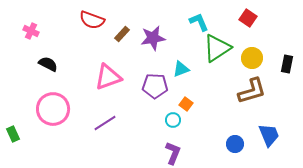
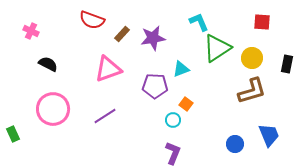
red square: moved 14 px right, 4 px down; rotated 30 degrees counterclockwise
pink triangle: moved 8 px up
purple line: moved 7 px up
